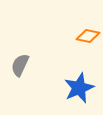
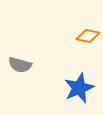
gray semicircle: rotated 100 degrees counterclockwise
